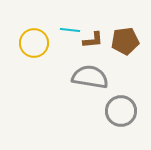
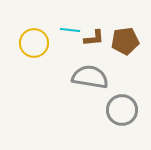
brown L-shape: moved 1 px right, 2 px up
gray circle: moved 1 px right, 1 px up
